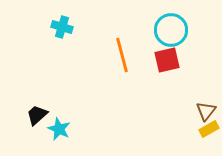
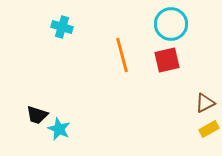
cyan circle: moved 6 px up
brown triangle: moved 1 px left, 8 px up; rotated 25 degrees clockwise
black trapezoid: rotated 120 degrees counterclockwise
